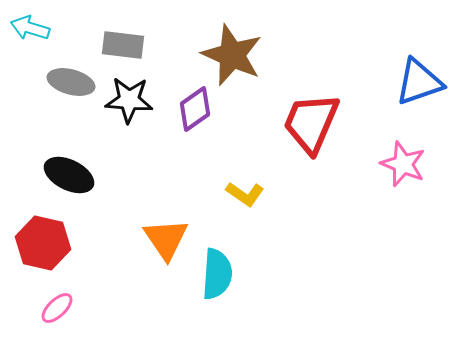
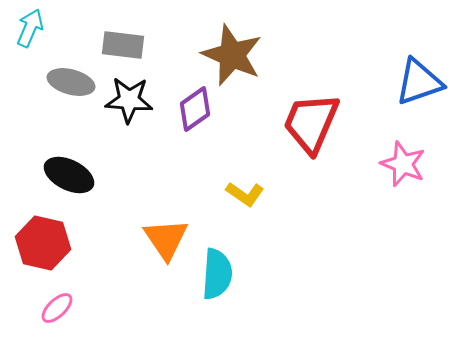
cyan arrow: rotated 96 degrees clockwise
